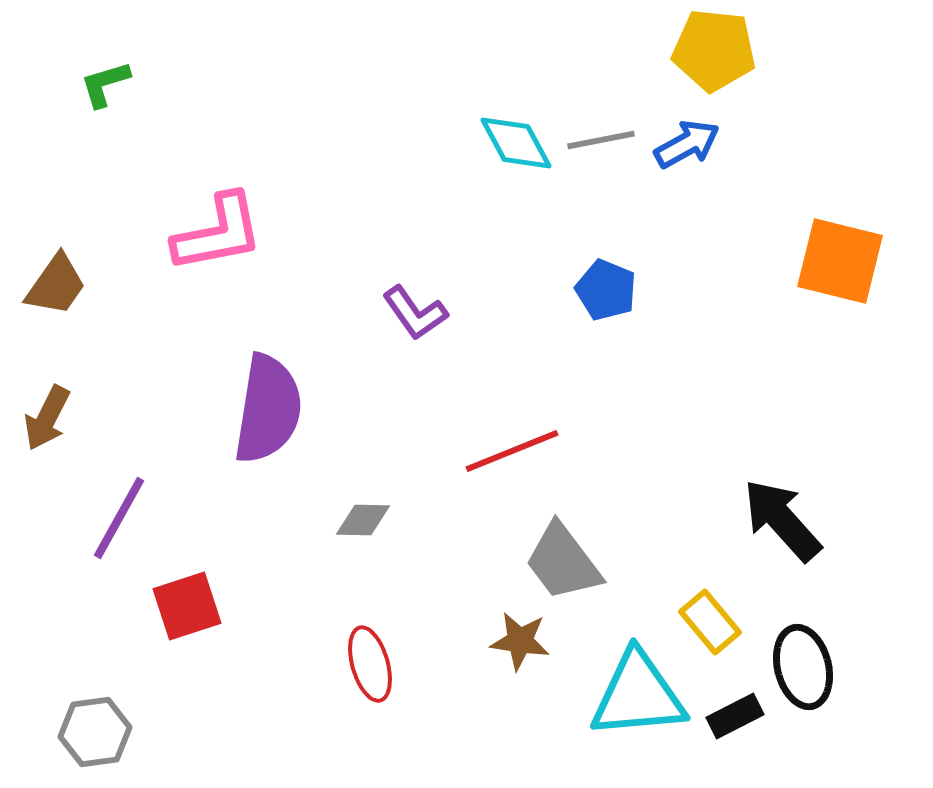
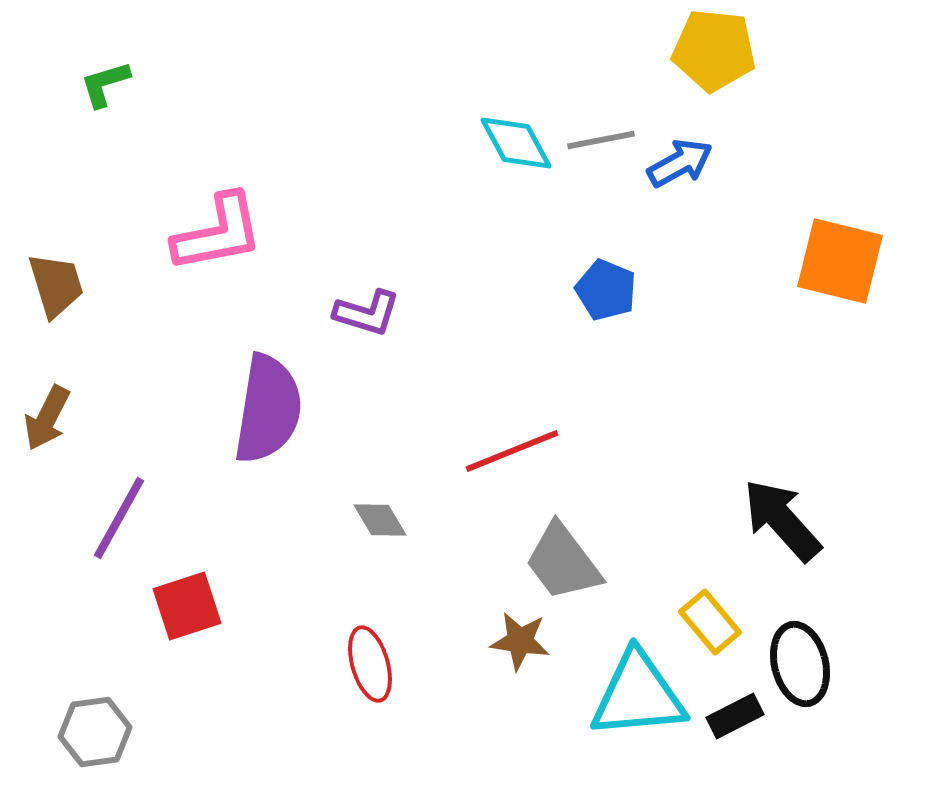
blue arrow: moved 7 px left, 19 px down
brown trapezoid: rotated 52 degrees counterclockwise
purple L-shape: moved 48 px left; rotated 38 degrees counterclockwise
gray diamond: moved 17 px right; rotated 58 degrees clockwise
black ellipse: moved 3 px left, 3 px up
